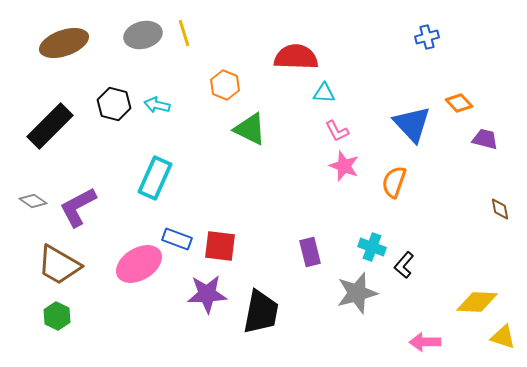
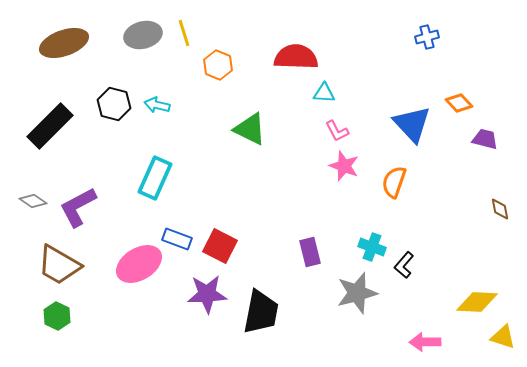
orange hexagon: moved 7 px left, 20 px up
red square: rotated 20 degrees clockwise
